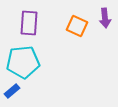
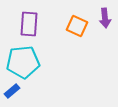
purple rectangle: moved 1 px down
